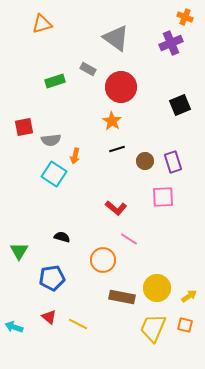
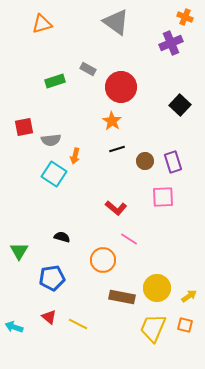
gray triangle: moved 16 px up
black square: rotated 25 degrees counterclockwise
